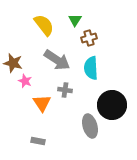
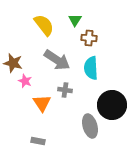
brown cross: rotated 21 degrees clockwise
